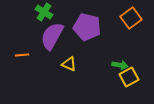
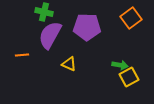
green cross: rotated 18 degrees counterclockwise
purple pentagon: rotated 12 degrees counterclockwise
purple semicircle: moved 2 px left, 1 px up
